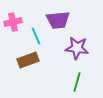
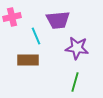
pink cross: moved 1 px left, 5 px up
brown rectangle: rotated 20 degrees clockwise
green line: moved 2 px left
